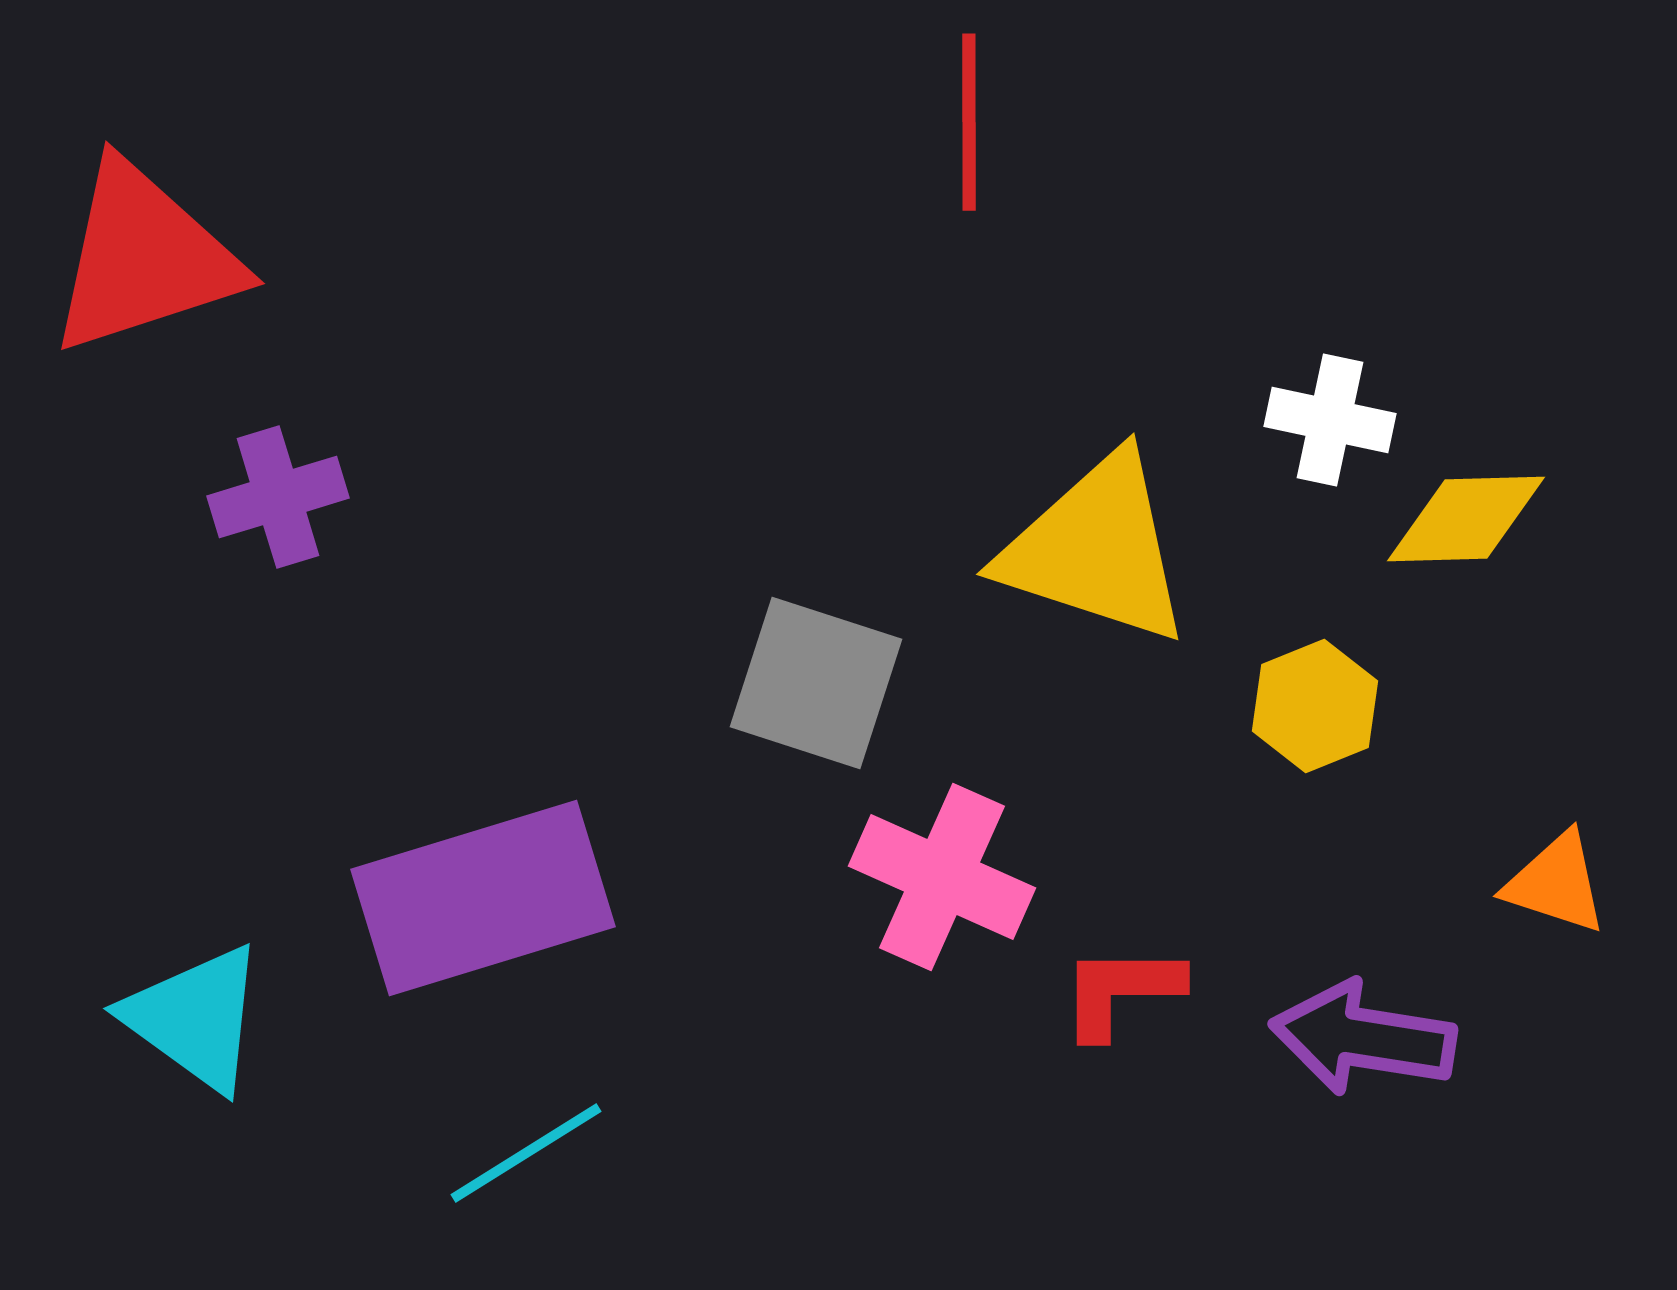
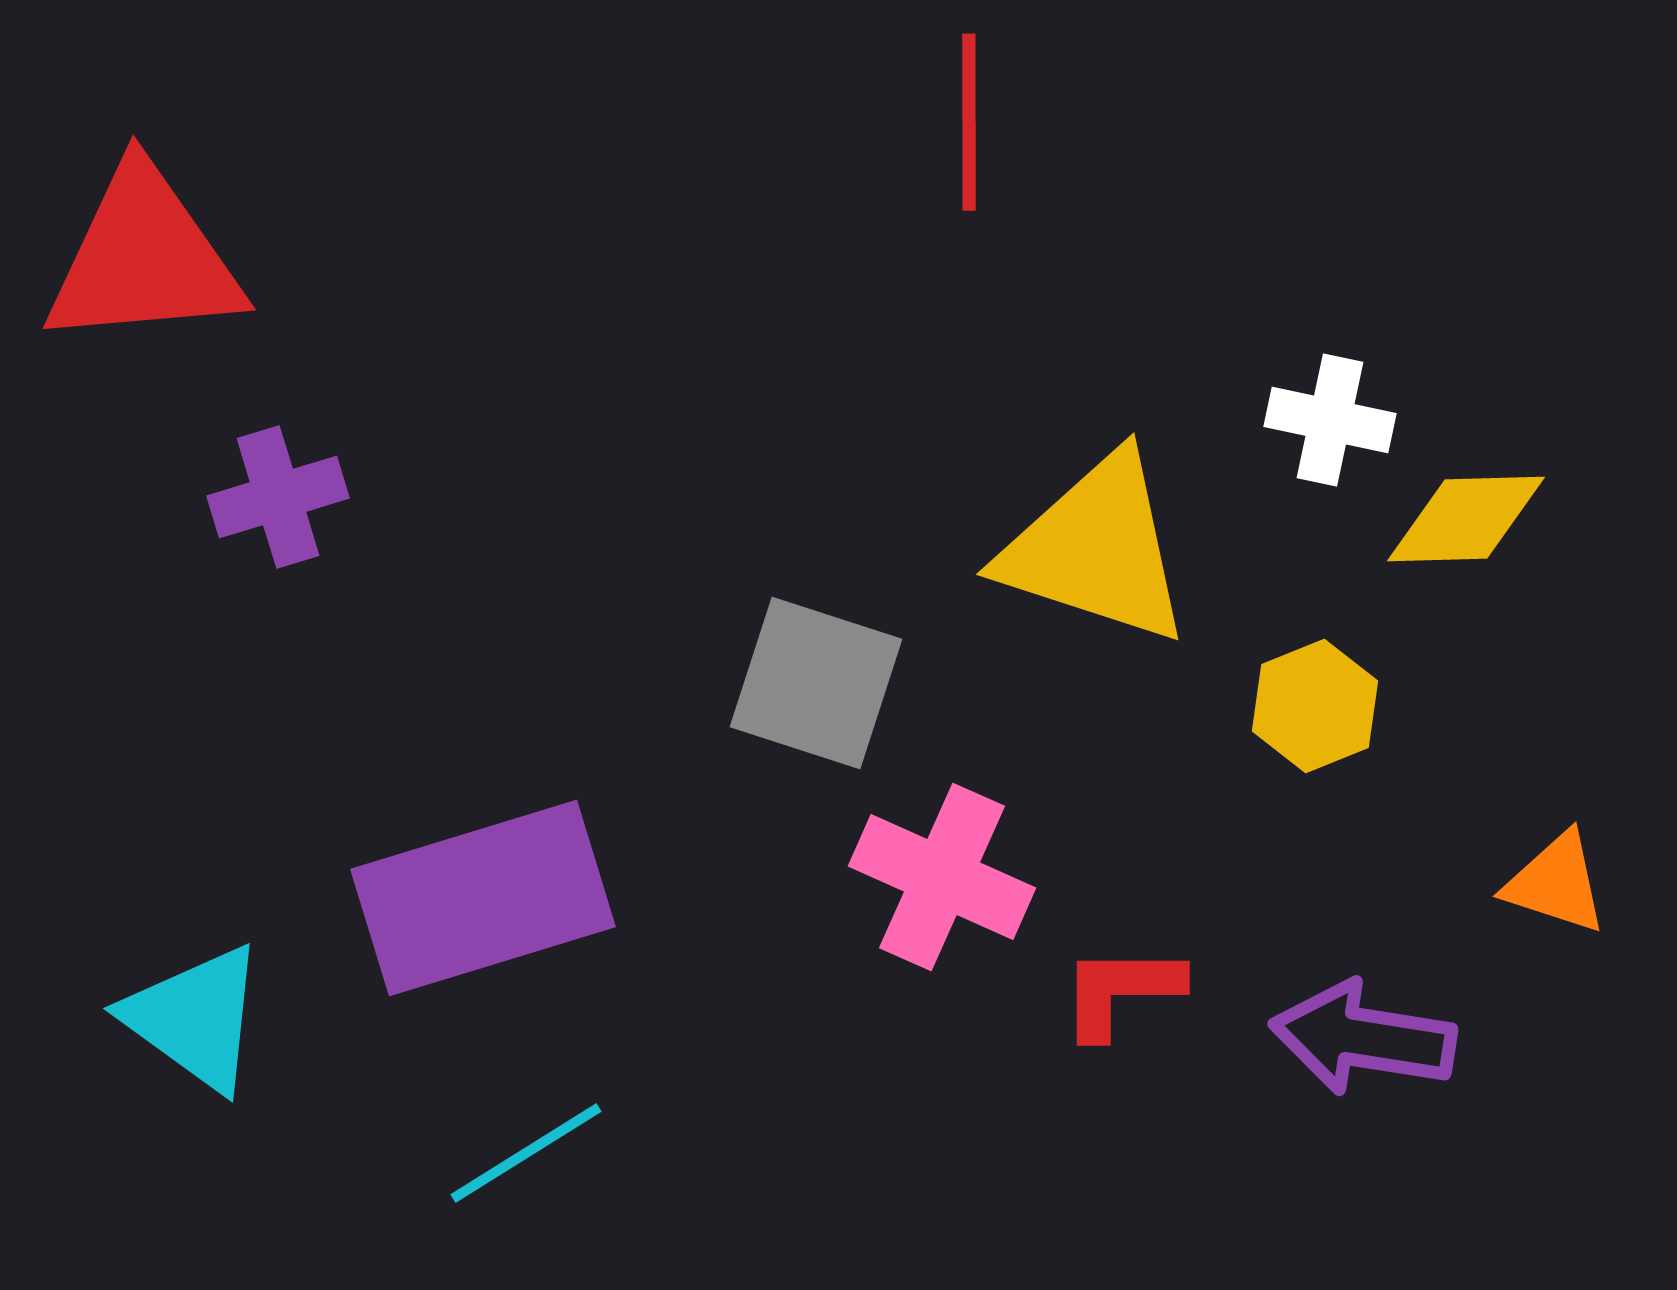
red triangle: rotated 13 degrees clockwise
